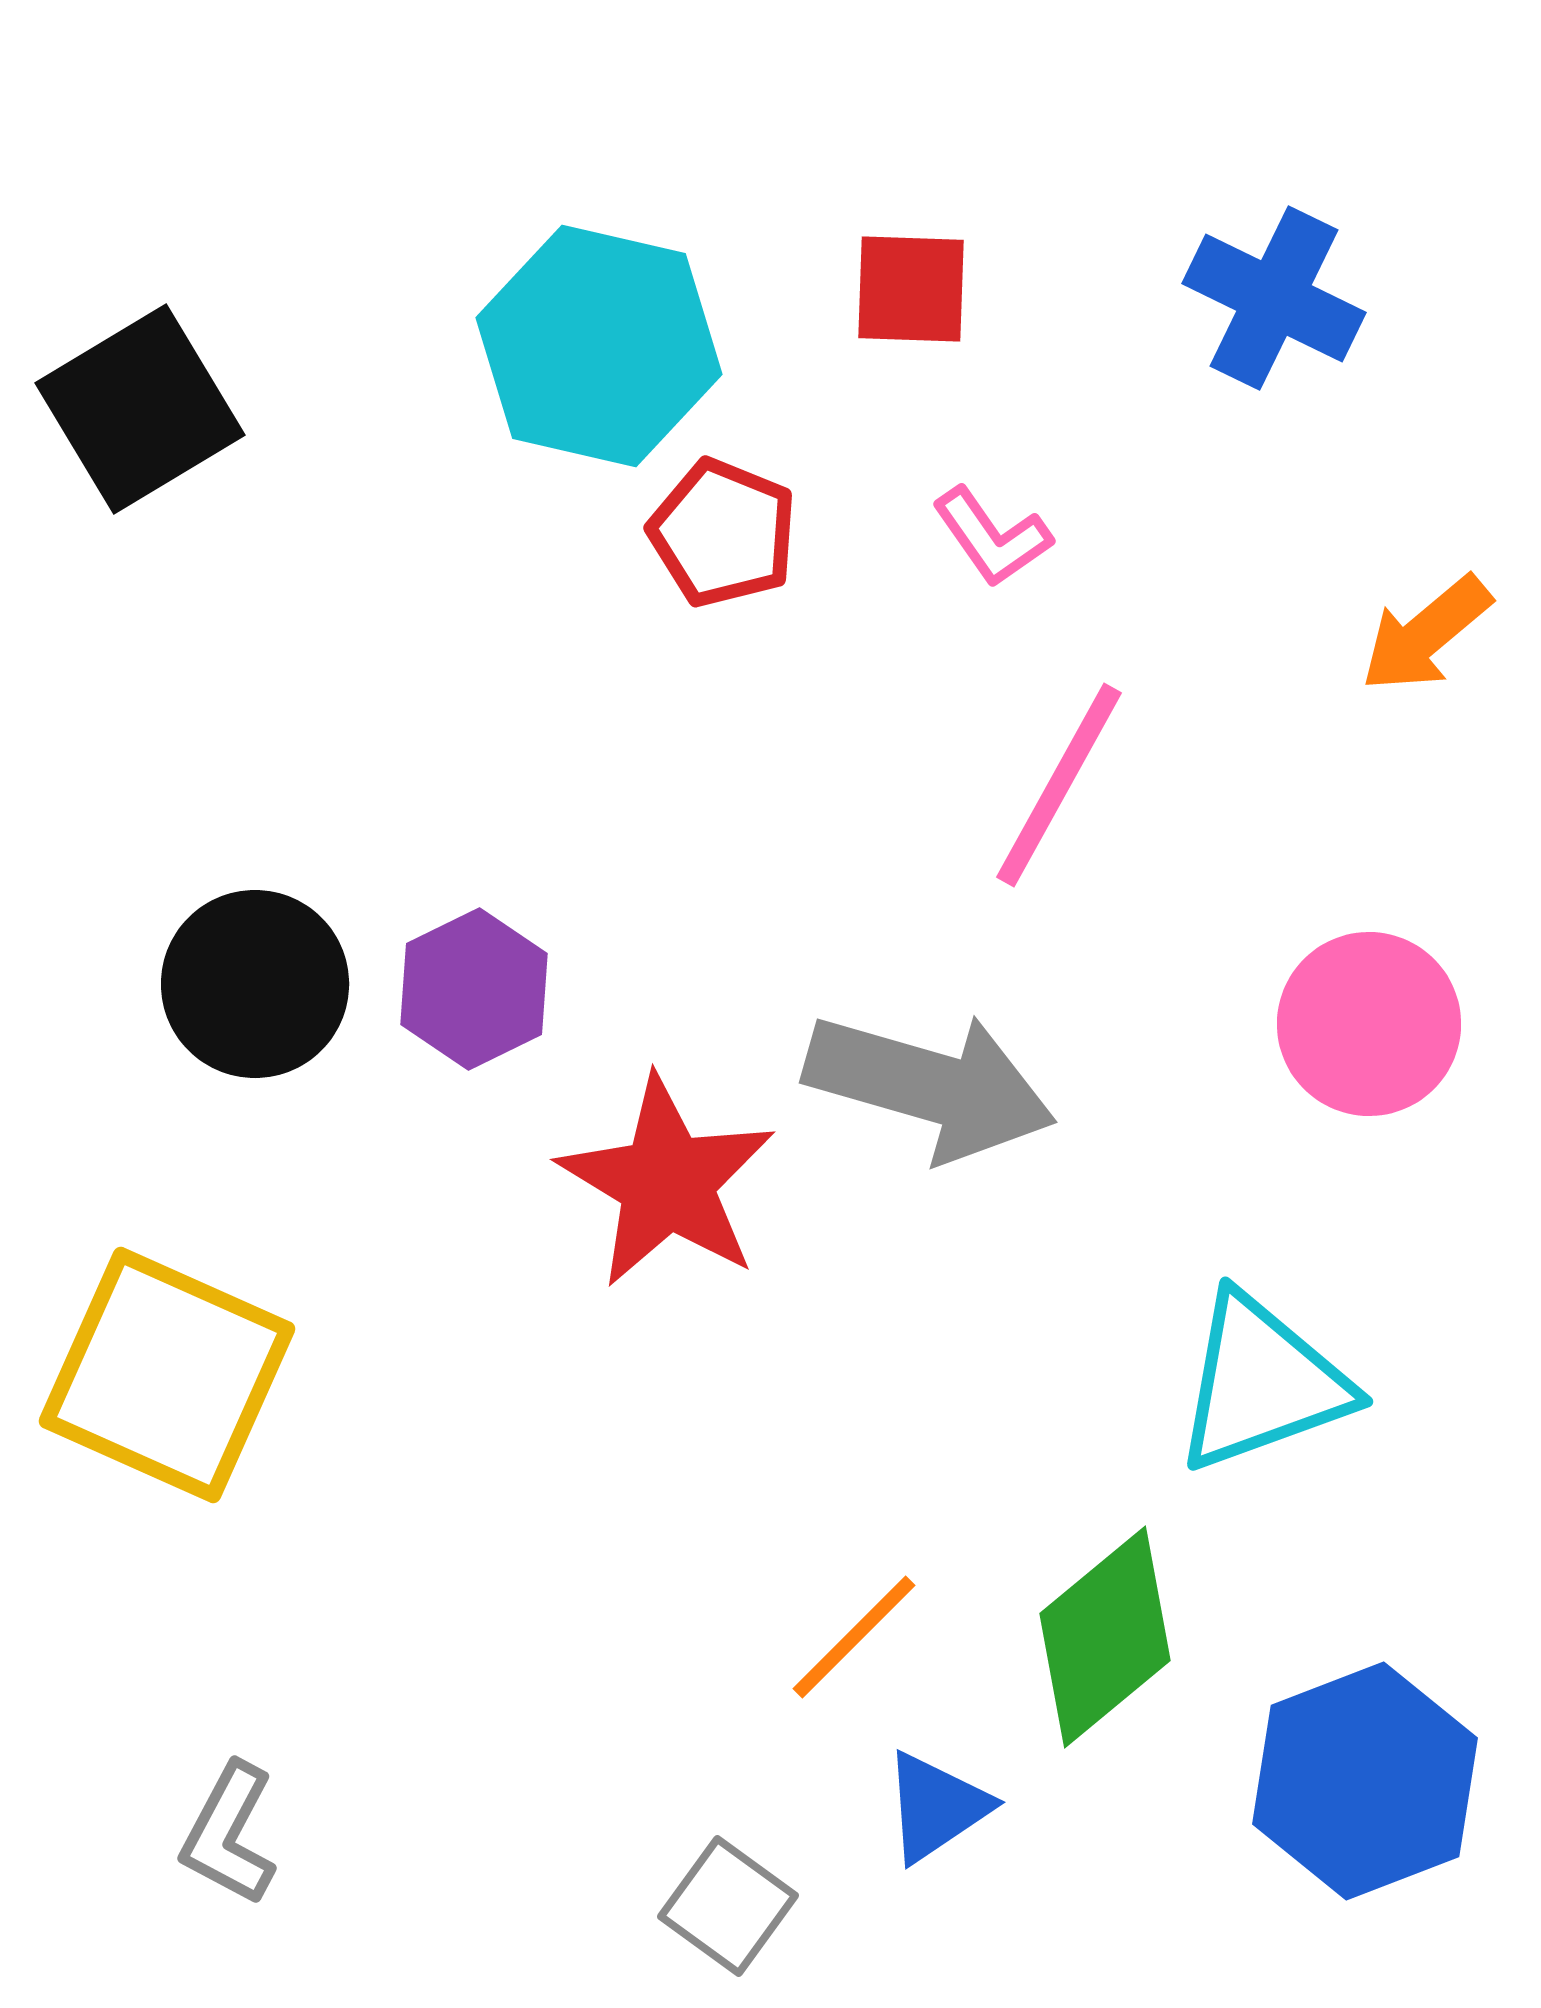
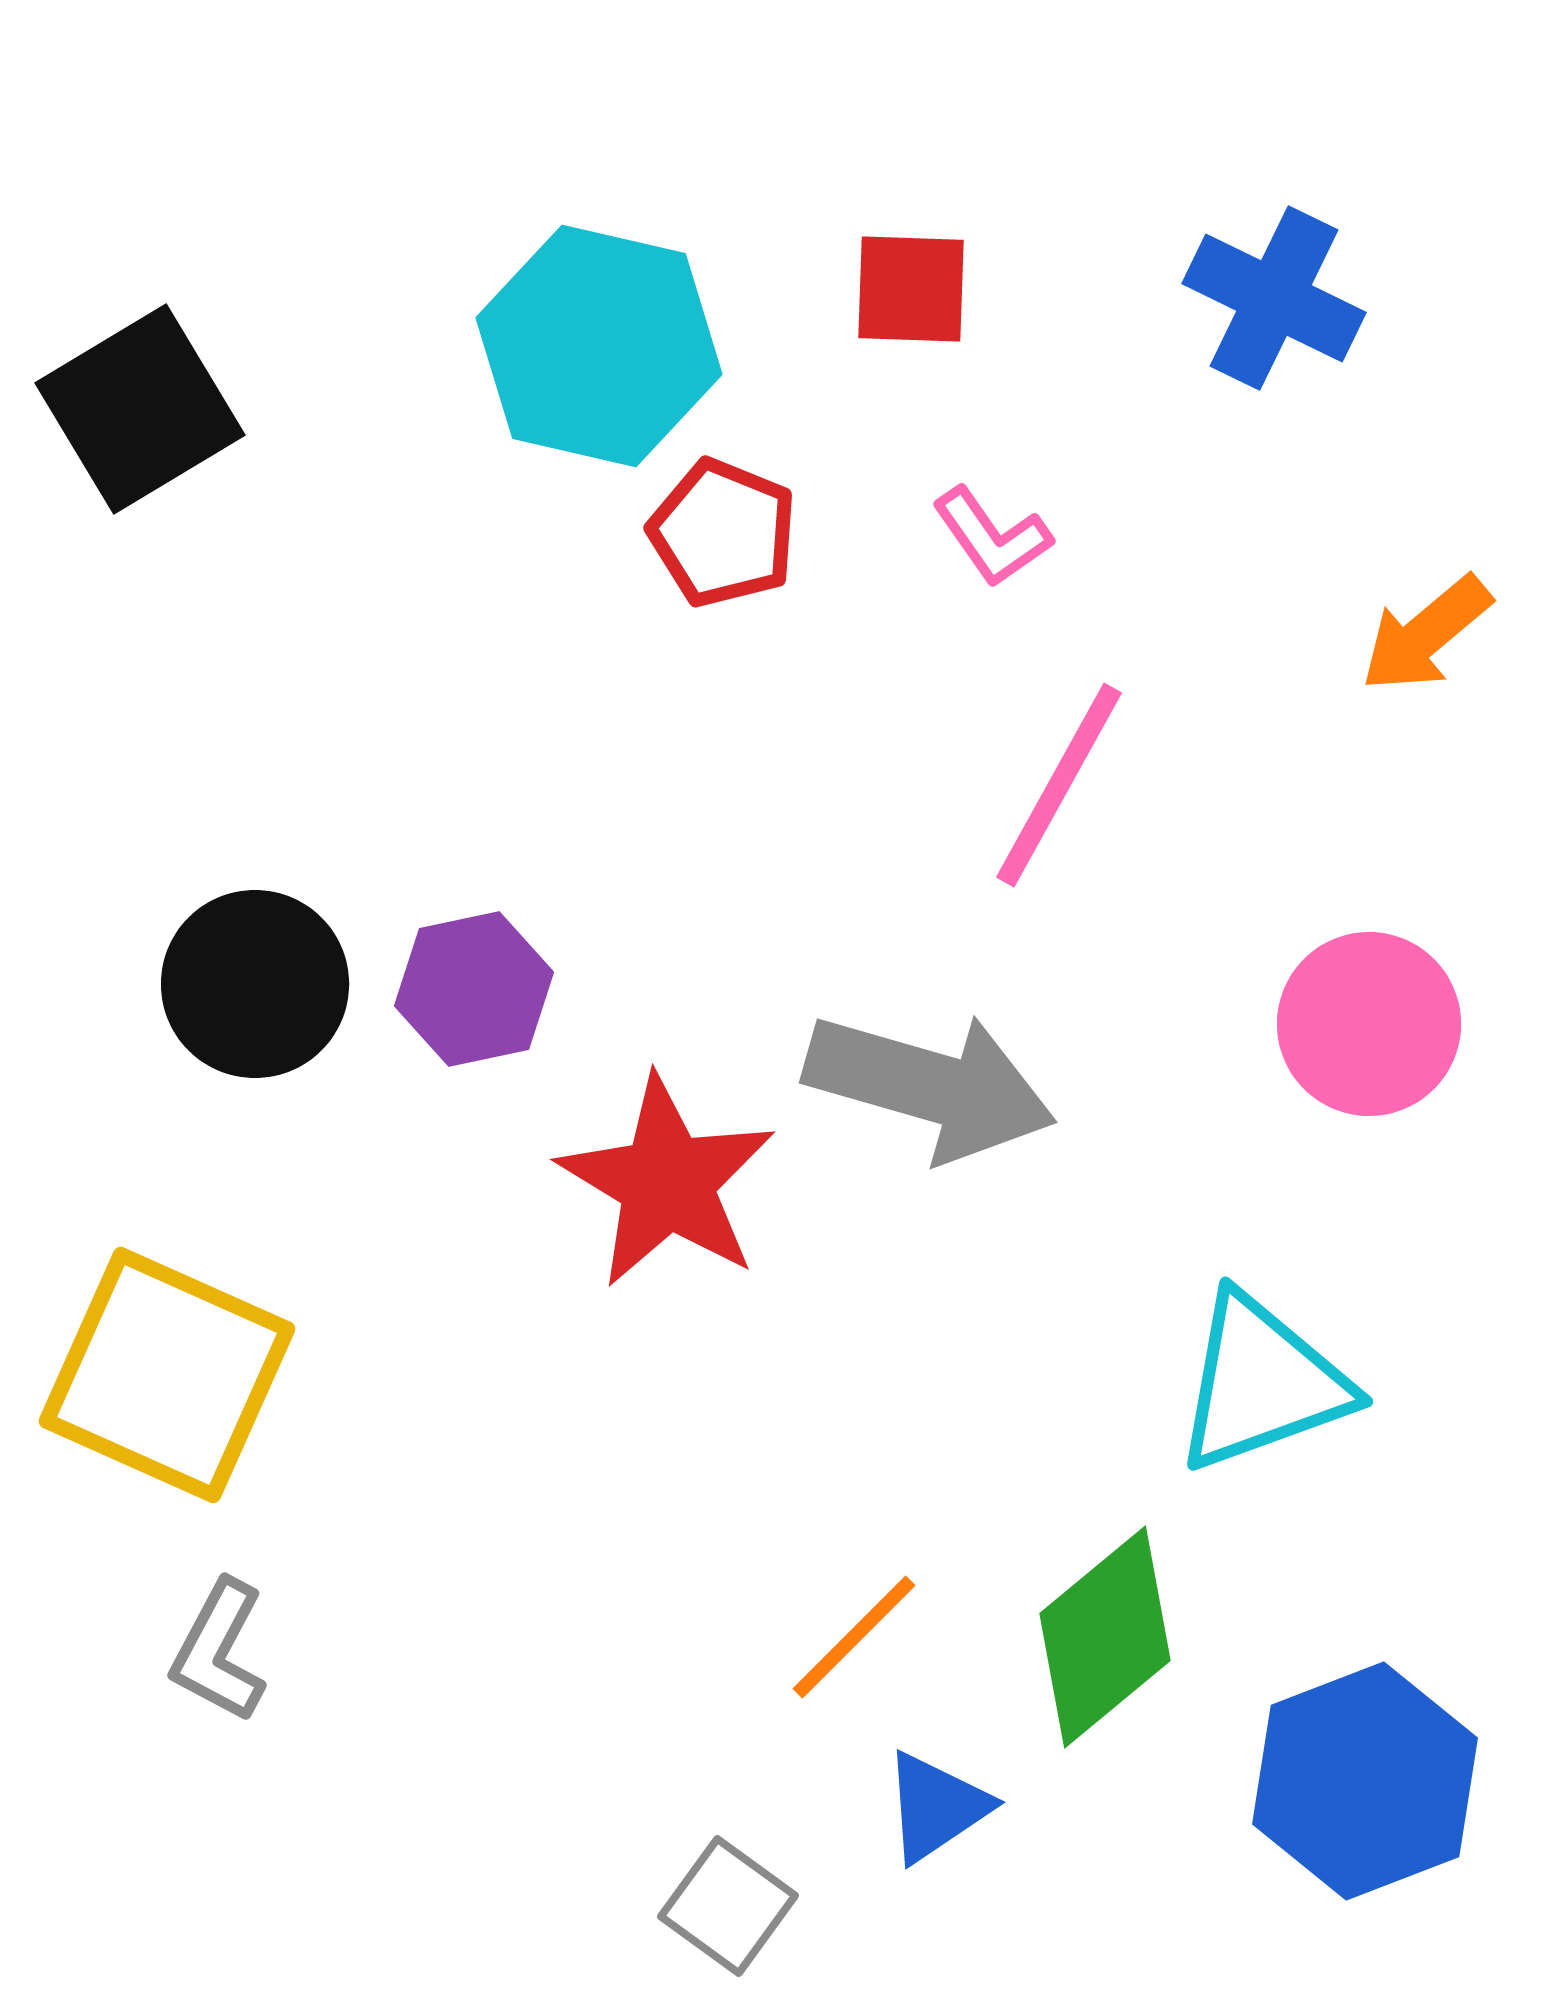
purple hexagon: rotated 14 degrees clockwise
gray L-shape: moved 10 px left, 183 px up
